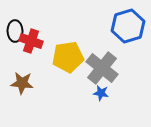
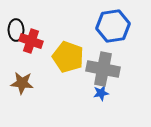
blue hexagon: moved 15 px left; rotated 8 degrees clockwise
black ellipse: moved 1 px right, 1 px up
yellow pentagon: rotated 28 degrees clockwise
gray cross: moved 1 px right, 1 px down; rotated 28 degrees counterclockwise
blue star: rotated 21 degrees counterclockwise
